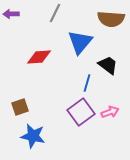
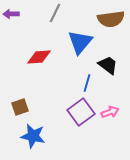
brown semicircle: rotated 12 degrees counterclockwise
